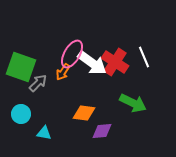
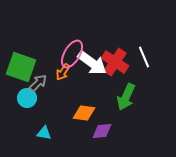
green arrow: moved 7 px left, 6 px up; rotated 88 degrees clockwise
cyan circle: moved 6 px right, 16 px up
